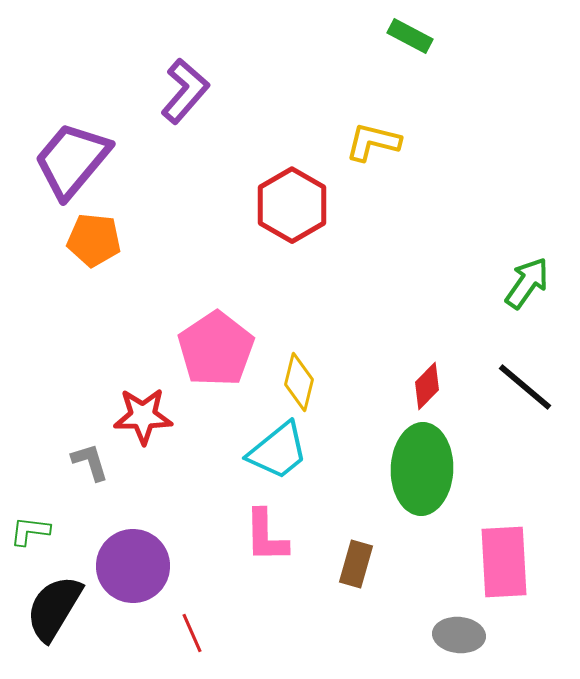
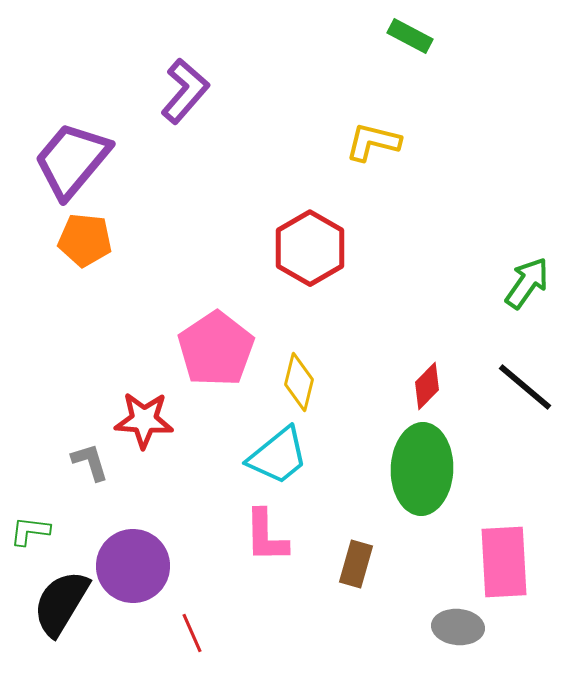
red hexagon: moved 18 px right, 43 px down
orange pentagon: moved 9 px left
red star: moved 1 px right, 4 px down; rotated 4 degrees clockwise
cyan trapezoid: moved 5 px down
black semicircle: moved 7 px right, 5 px up
gray ellipse: moved 1 px left, 8 px up
